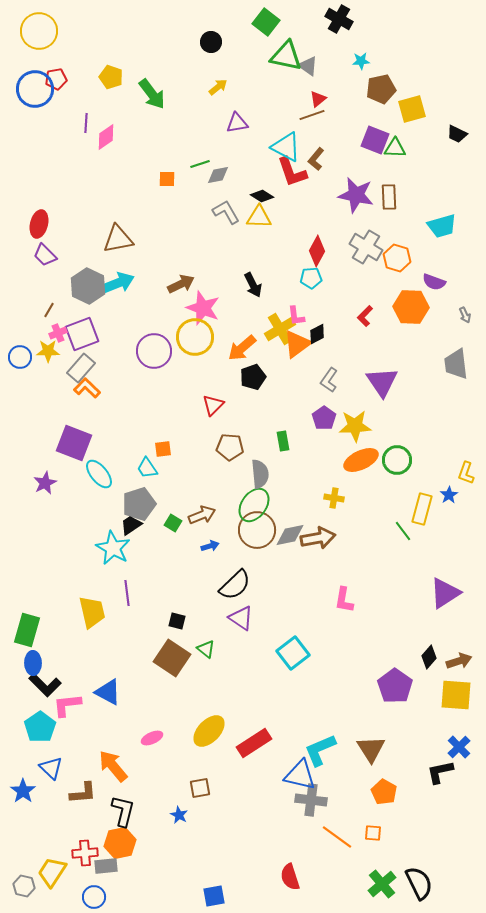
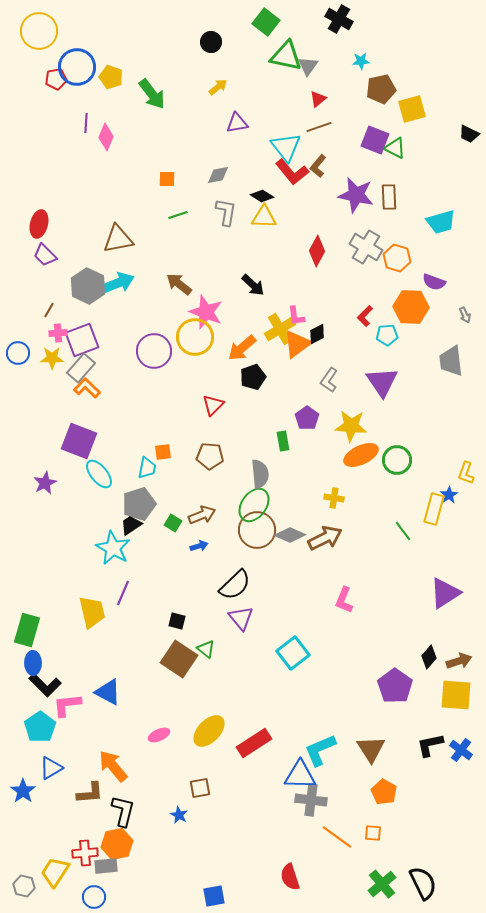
gray triangle at (308, 66): rotated 30 degrees clockwise
blue circle at (35, 89): moved 42 px right, 22 px up
brown line at (312, 115): moved 7 px right, 12 px down
black trapezoid at (457, 134): moved 12 px right
pink diamond at (106, 137): rotated 32 degrees counterclockwise
cyan triangle at (286, 147): rotated 24 degrees clockwise
green triangle at (395, 148): rotated 25 degrees clockwise
brown L-shape at (316, 159): moved 2 px right, 7 px down
green line at (200, 164): moved 22 px left, 51 px down
red L-shape at (292, 172): rotated 20 degrees counterclockwise
gray L-shape at (226, 212): rotated 40 degrees clockwise
yellow triangle at (259, 217): moved 5 px right
cyan trapezoid at (442, 226): moved 1 px left, 4 px up
cyan pentagon at (311, 278): moved 76 px right, 57 px down
brown arrow at (181, 284): moved 2 px left; rotated 116 degrees counterclockwise
black arrow at (253, 285): rotated 20 degrees counterclockwise
pink star at (203, 308): moved 3 px right, 4 px down
pink cross at (58, 333): rotated 18 degrees clockwise
purple square at (82, 334): moved 6 px down
yellow star at (48, 351): moved 4 px right, 7 px down
blue circle at (20, 357): moved 2 px left, 4 px up
gray trapezoid at (456, 364): moved 5 px left, 3 px up
purple pentagon at (324, 418): moved 17 px left
yellow star at (355, 426): moved 4 px left; rotated 8 degrees clockwise
purple square at (74, 443): moved 5 px right, 2 px up
brown pentagon at (230, 447): moved 20 px left, 9 px down
orange square at (163, 449): moved 3 px down
orange ellipse at (361, 460): moved 5 px up
cyan trapezoid at (147, 468): rotated 135 degrees counterclockwise
yellow rectangle at (422, 509): moved 12 px right
gray diamond at (290, 535): rotated 36 degrees clockwise
brown arrow at (318, 538): moved 7 px right; rotated 16 degrees counterclockwise
blue arrow at (210, 546): moved 11 px left
purple line at (127, 593): moved 4 px left; rotated 30 degrees clockwise
pink L-shape at (344, 600): rotated 12 degrees clockwise
purple triangle at (241, 618): rotated 16 degrees clockwise
brown square at (172, 658): moved 7 px right, 1 px down
pink ellipse at (152, 738): moved 7 px right, 3 px up
blue cross at (459, 747): moved 2 px right, 3 px down; rotated 10 degrees counterclockwise
blue triangle at (51, 768): rotated 45 degrees clockwise
black L-shape at (440, 772): moved 10 px left, 27 px up
blue triangle at (300, 775): rotated 12 degrees counterclockwise
brown L-shape at (83, 793): moved 7 px right
orange hexagon at (120, 843): moved 3 px left, 1 px down
yellow trapezoid at (52, 872): moved 3 px right
black semicircle at (419, 883): moved 4 px right
